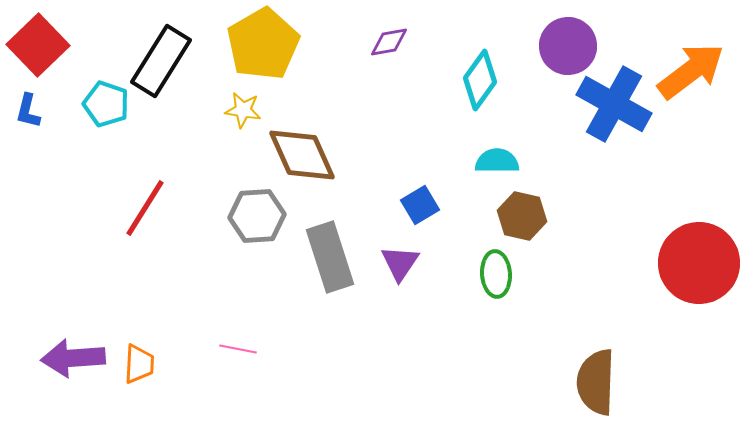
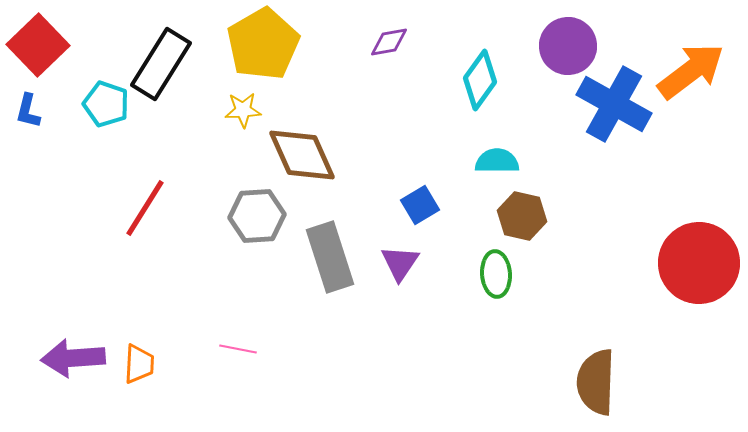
black rectangle: moved 3 px down
yellow star: rotated 12 degrees counterclockwise
